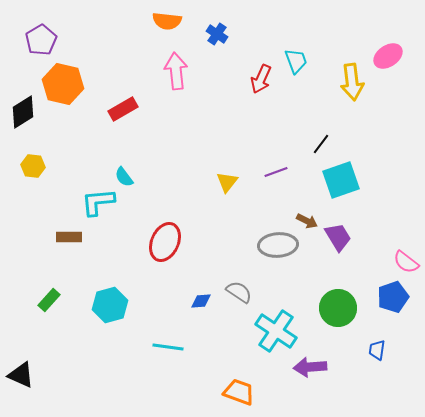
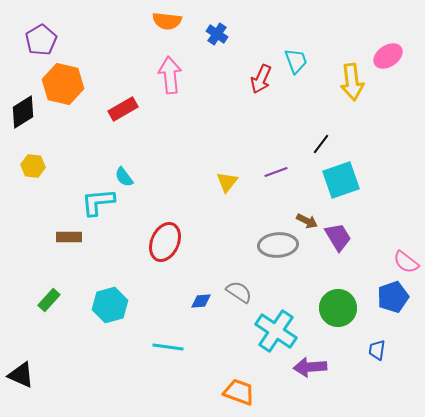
pink arrow: moved 6 px left, 4 px down
